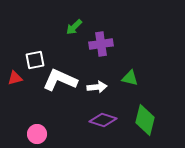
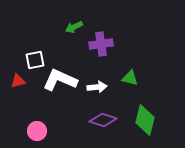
green arrow: rotated 18 degrees clockwise
red triangle: moved 3 px right, 3 px down
pink circle: moved 3 px up
